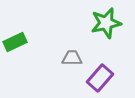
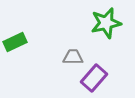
gray trapezoid: moved 1 px right, 1 px up
purple rectangle: moved 6 px left
